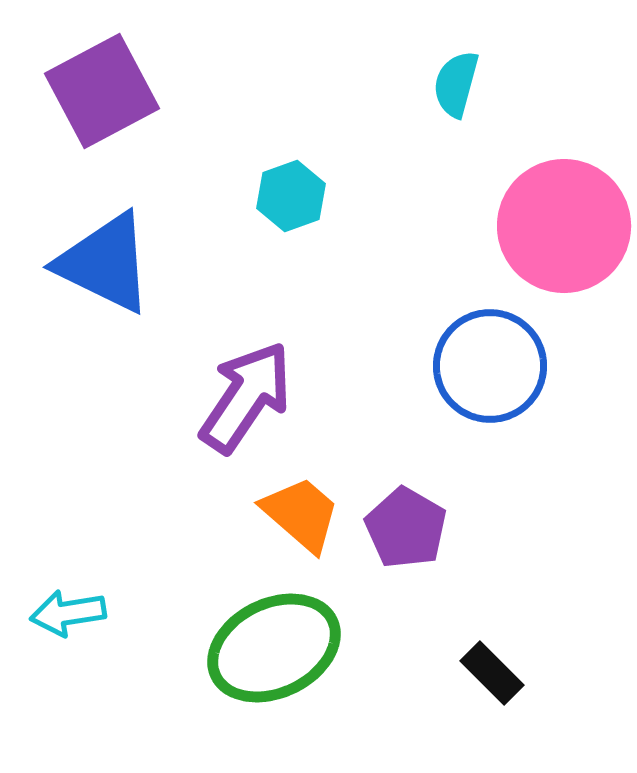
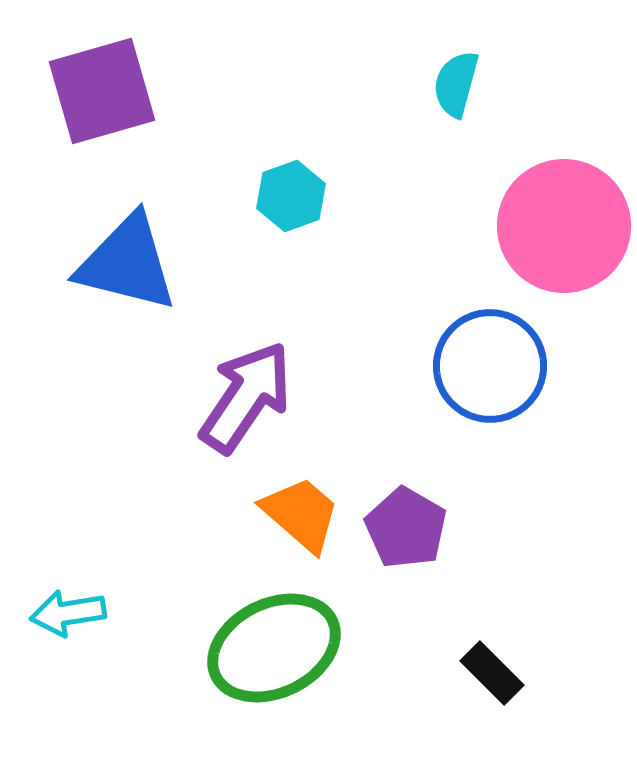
purple square: rotated 12 degrees clockwise
blue triangle: moved 22 px right; rotated 12 degrees counterclockwise
